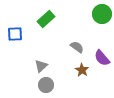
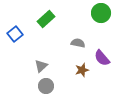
green circle: moved 1 px left, 1 px up
blue square: rotated 35 degrees counterclockwise
gray semicircle: moved 1 px right, 4 px up; rotated 24 degrees counterclockwise
brown star: rotated 24 degrees clockwise
gray circle: moved 1 px down
